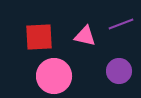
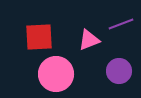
pink triangle: moved 4 px right, 4 px down; rotated 35 degrees counterclockwise
pink circle: moved 2 px right, 2 px up
